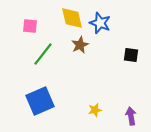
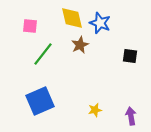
black square: moved 1 px left, 1 px down
